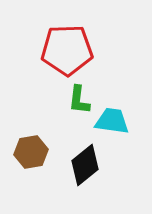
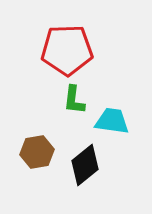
green L-shape: moved 5 px left
brown hexagon: moved 6 px right
